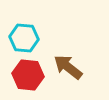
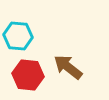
cyan hexagon: moved 6 px left, 2 px up
